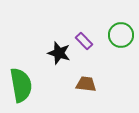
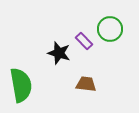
green circle: moved 11 px left, 6 px up
